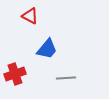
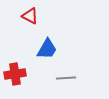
blue trapezoid: rotated 10 degrees counterclockwise
red cross: rotated 10 degrees clockwise
